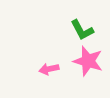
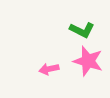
green L-shape: rotated 35 degrees counterclockwise
